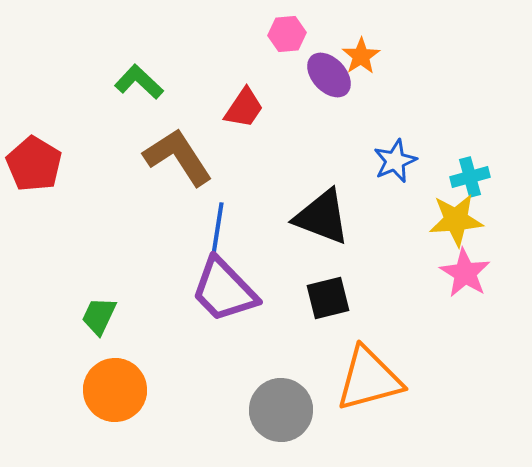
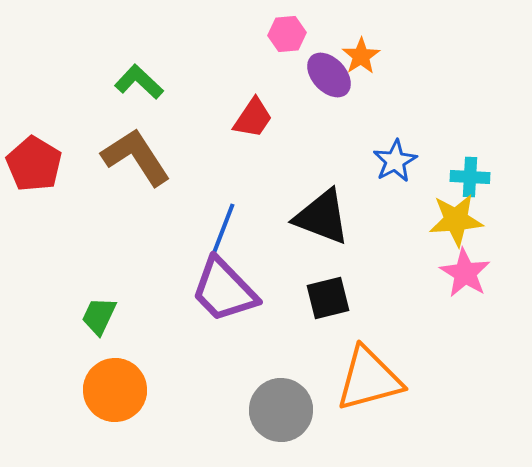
red trapezoid: moved 9 px right, 10 px down
brown L-shape: moved 42 px left
blue star: rotated 6 degrees counterclockwise
cyan cross: rotated 18 degrees clockwise
blue line: moved 5 px right; rotated 12 degrees clockwise
